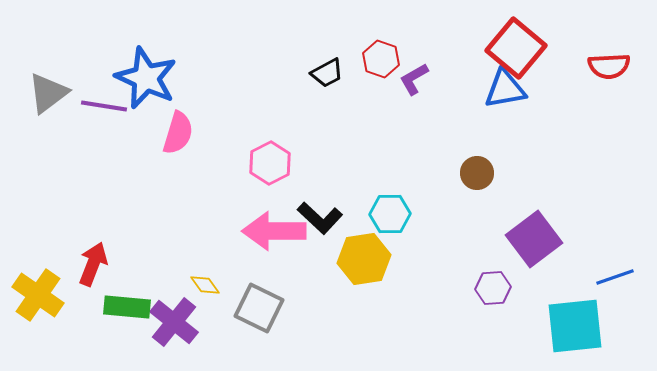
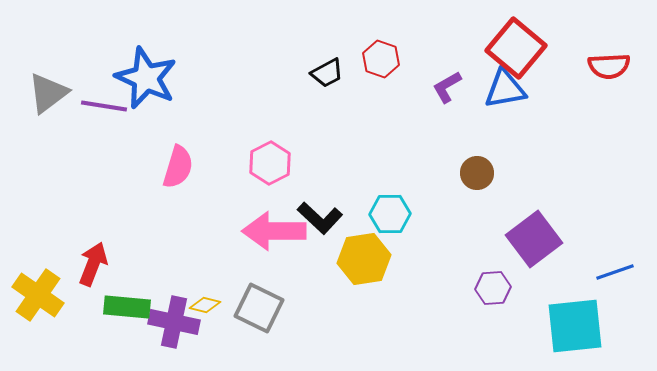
purple L-shape: moved 33 px right, 8 px down
pink semicircle: moved 34 px down
blue line: moved 5 px up
yellow diamond: moved 20 px down; rotated 40 degrees counterclockwise
purple cross: rotated 27 degrees counterclockwise
